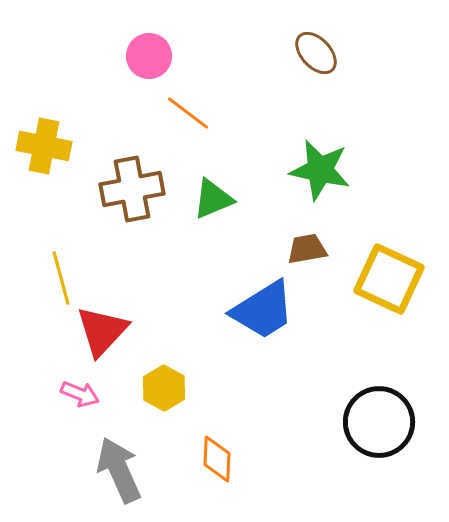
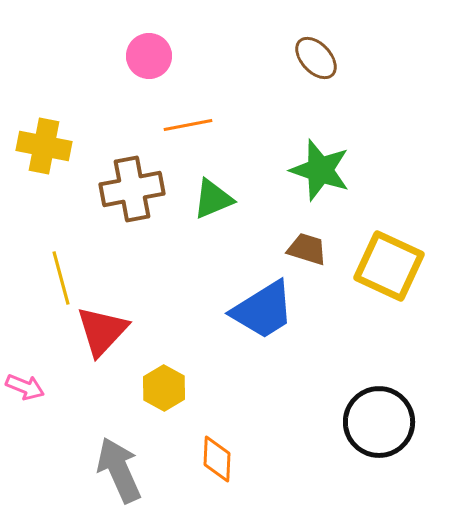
brown ellipse: moved 5 px down
orange line: moved 12 px down; rotated 48 degrees counterclockwise
green star: rotated 6 degrees clockwise
brown trapezoid: rotated 27 degrees clockwise
yellow square: moved 13 px up
pink arrow: moved 55 px left, 7 px up
